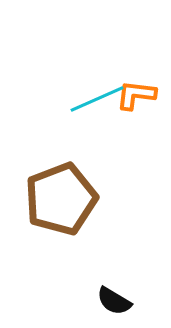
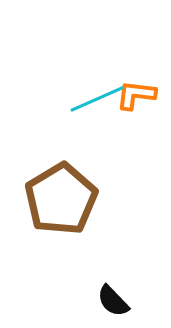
brown pentagon: rotated 10 degrees counterclockwise
black semicircle: moved 1 px left; rotated 15 degrees clockwise
